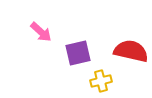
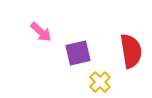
red semicircle: rotated 68 degrees clockwise
yellow cross: moved 1 px left, 1 px down; rotated 30 degrees counterclockwise
